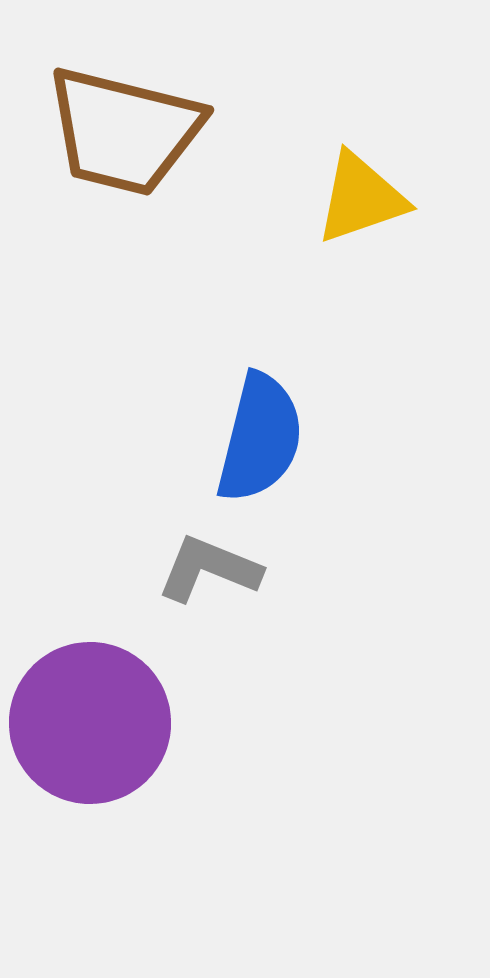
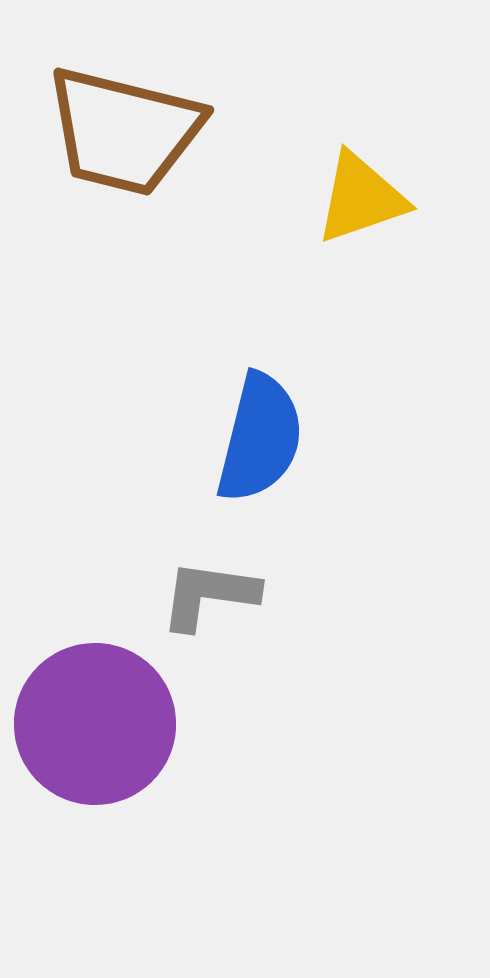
gray L-shape: moved 26 px down; rotated 14 degrees counterclockwise
purple circle: moved 5 px right, 1 px down
